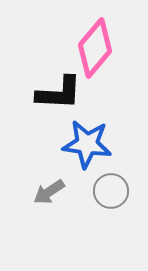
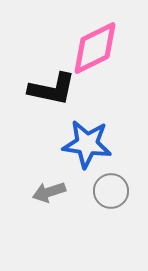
pink diamond: rotated 24 degrees clockwise
black L-shape: moved 7 px left, 4 px up; rotated 9 degrees clockwise
gray arrow: rotated 16 degrees clockwise
